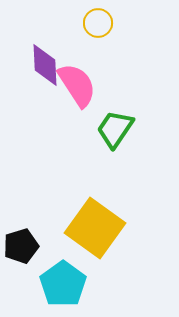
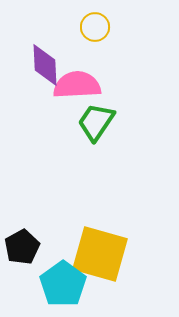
yellow circle: moved 3 px left, 4 px down
pink semicircle: rotated 60 degrees counterclockwise
green trapezoid: moved 19 px left, 7 px up
yellow square: moved 5 px right, 26 px down; rotated 20 degrees counterclockwise
black pentagon: moved 1 px right, 1 px down; rotated 12 degrees counterclockwise
